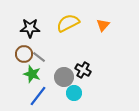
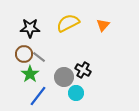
green star: moved 2 px left; rotated 18 degrees clockwise
cyan circle: moved 2 px right
